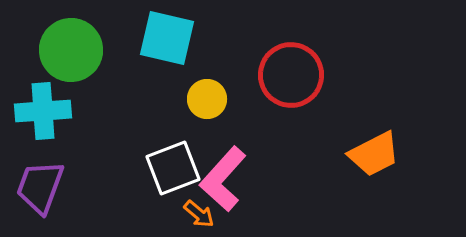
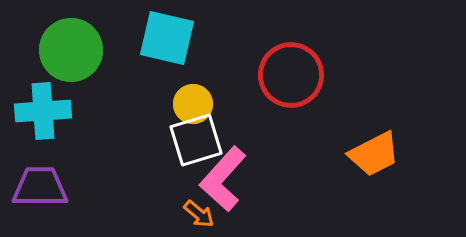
yellow circle: moved 14 px left, 5 px down
white square: moved 23 px right, 28 px up; rotated 4 degrees clockwise
purple trapezoid: rotated 70 degrees clockwise
